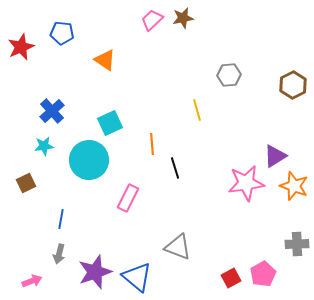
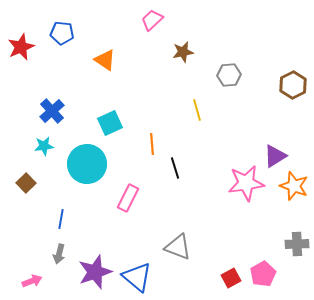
brown star: moved 34 px down
cyan circle: moved 2 px left, 4 px down
brown square: rotated 18 degrees counterclockwise
